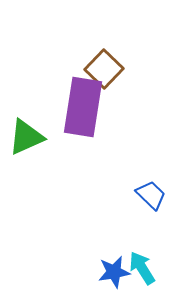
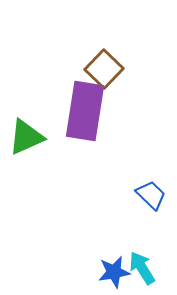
purple rectangle: moved 2 px right, 4 px down
